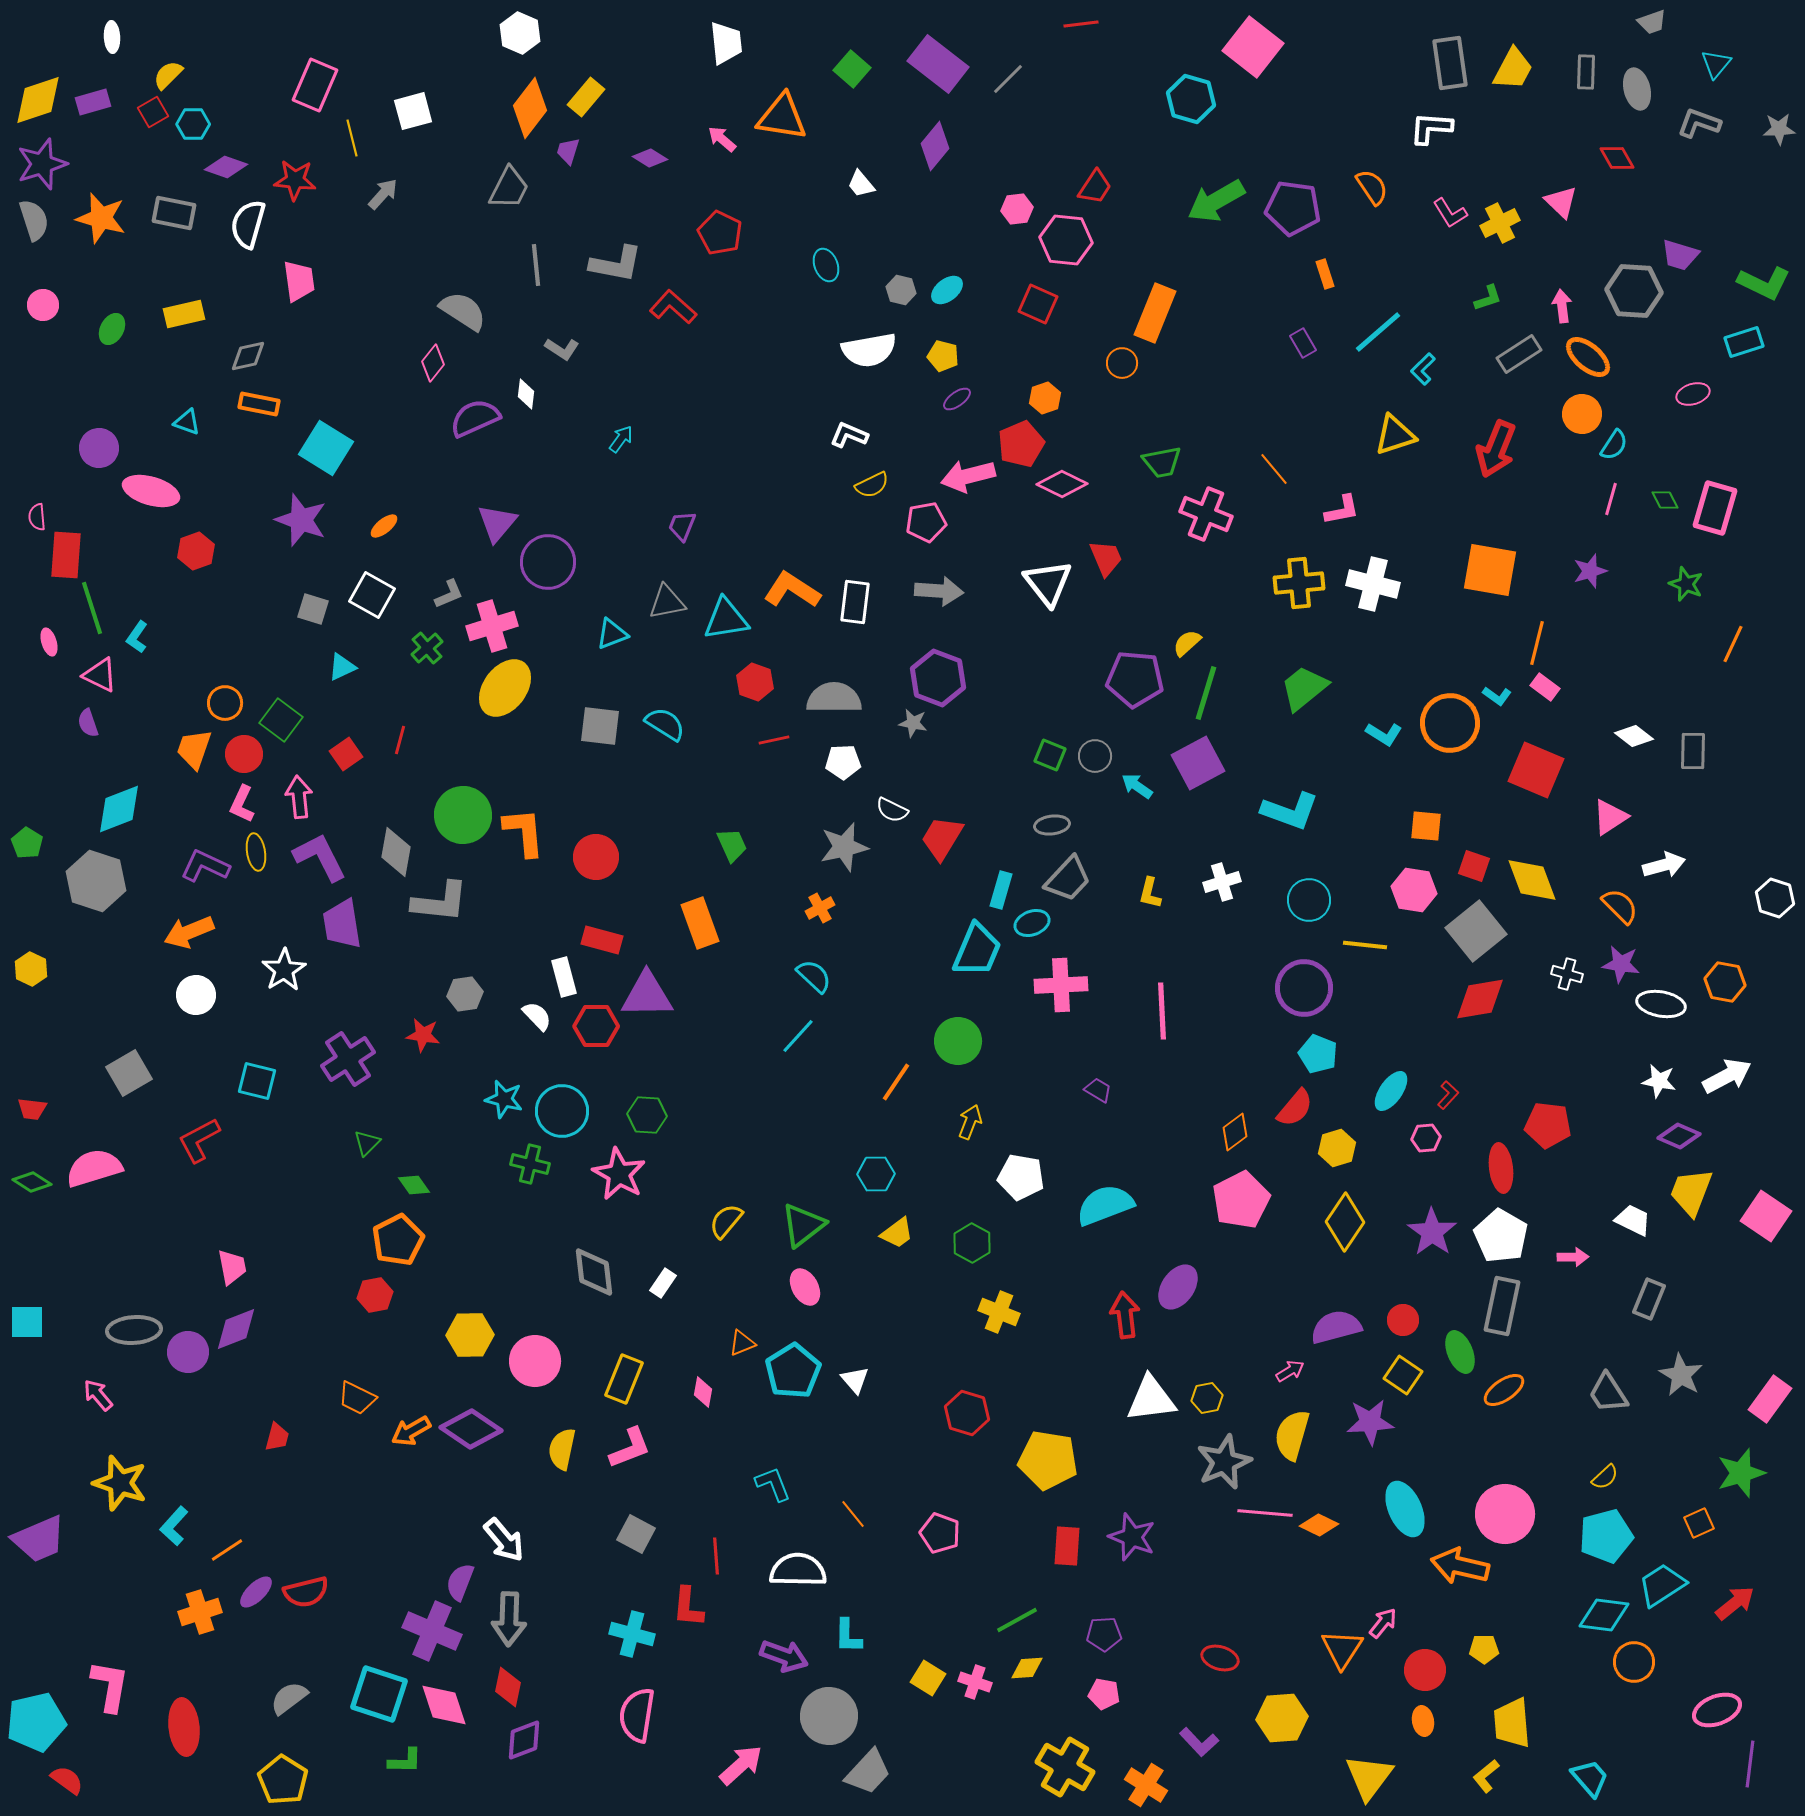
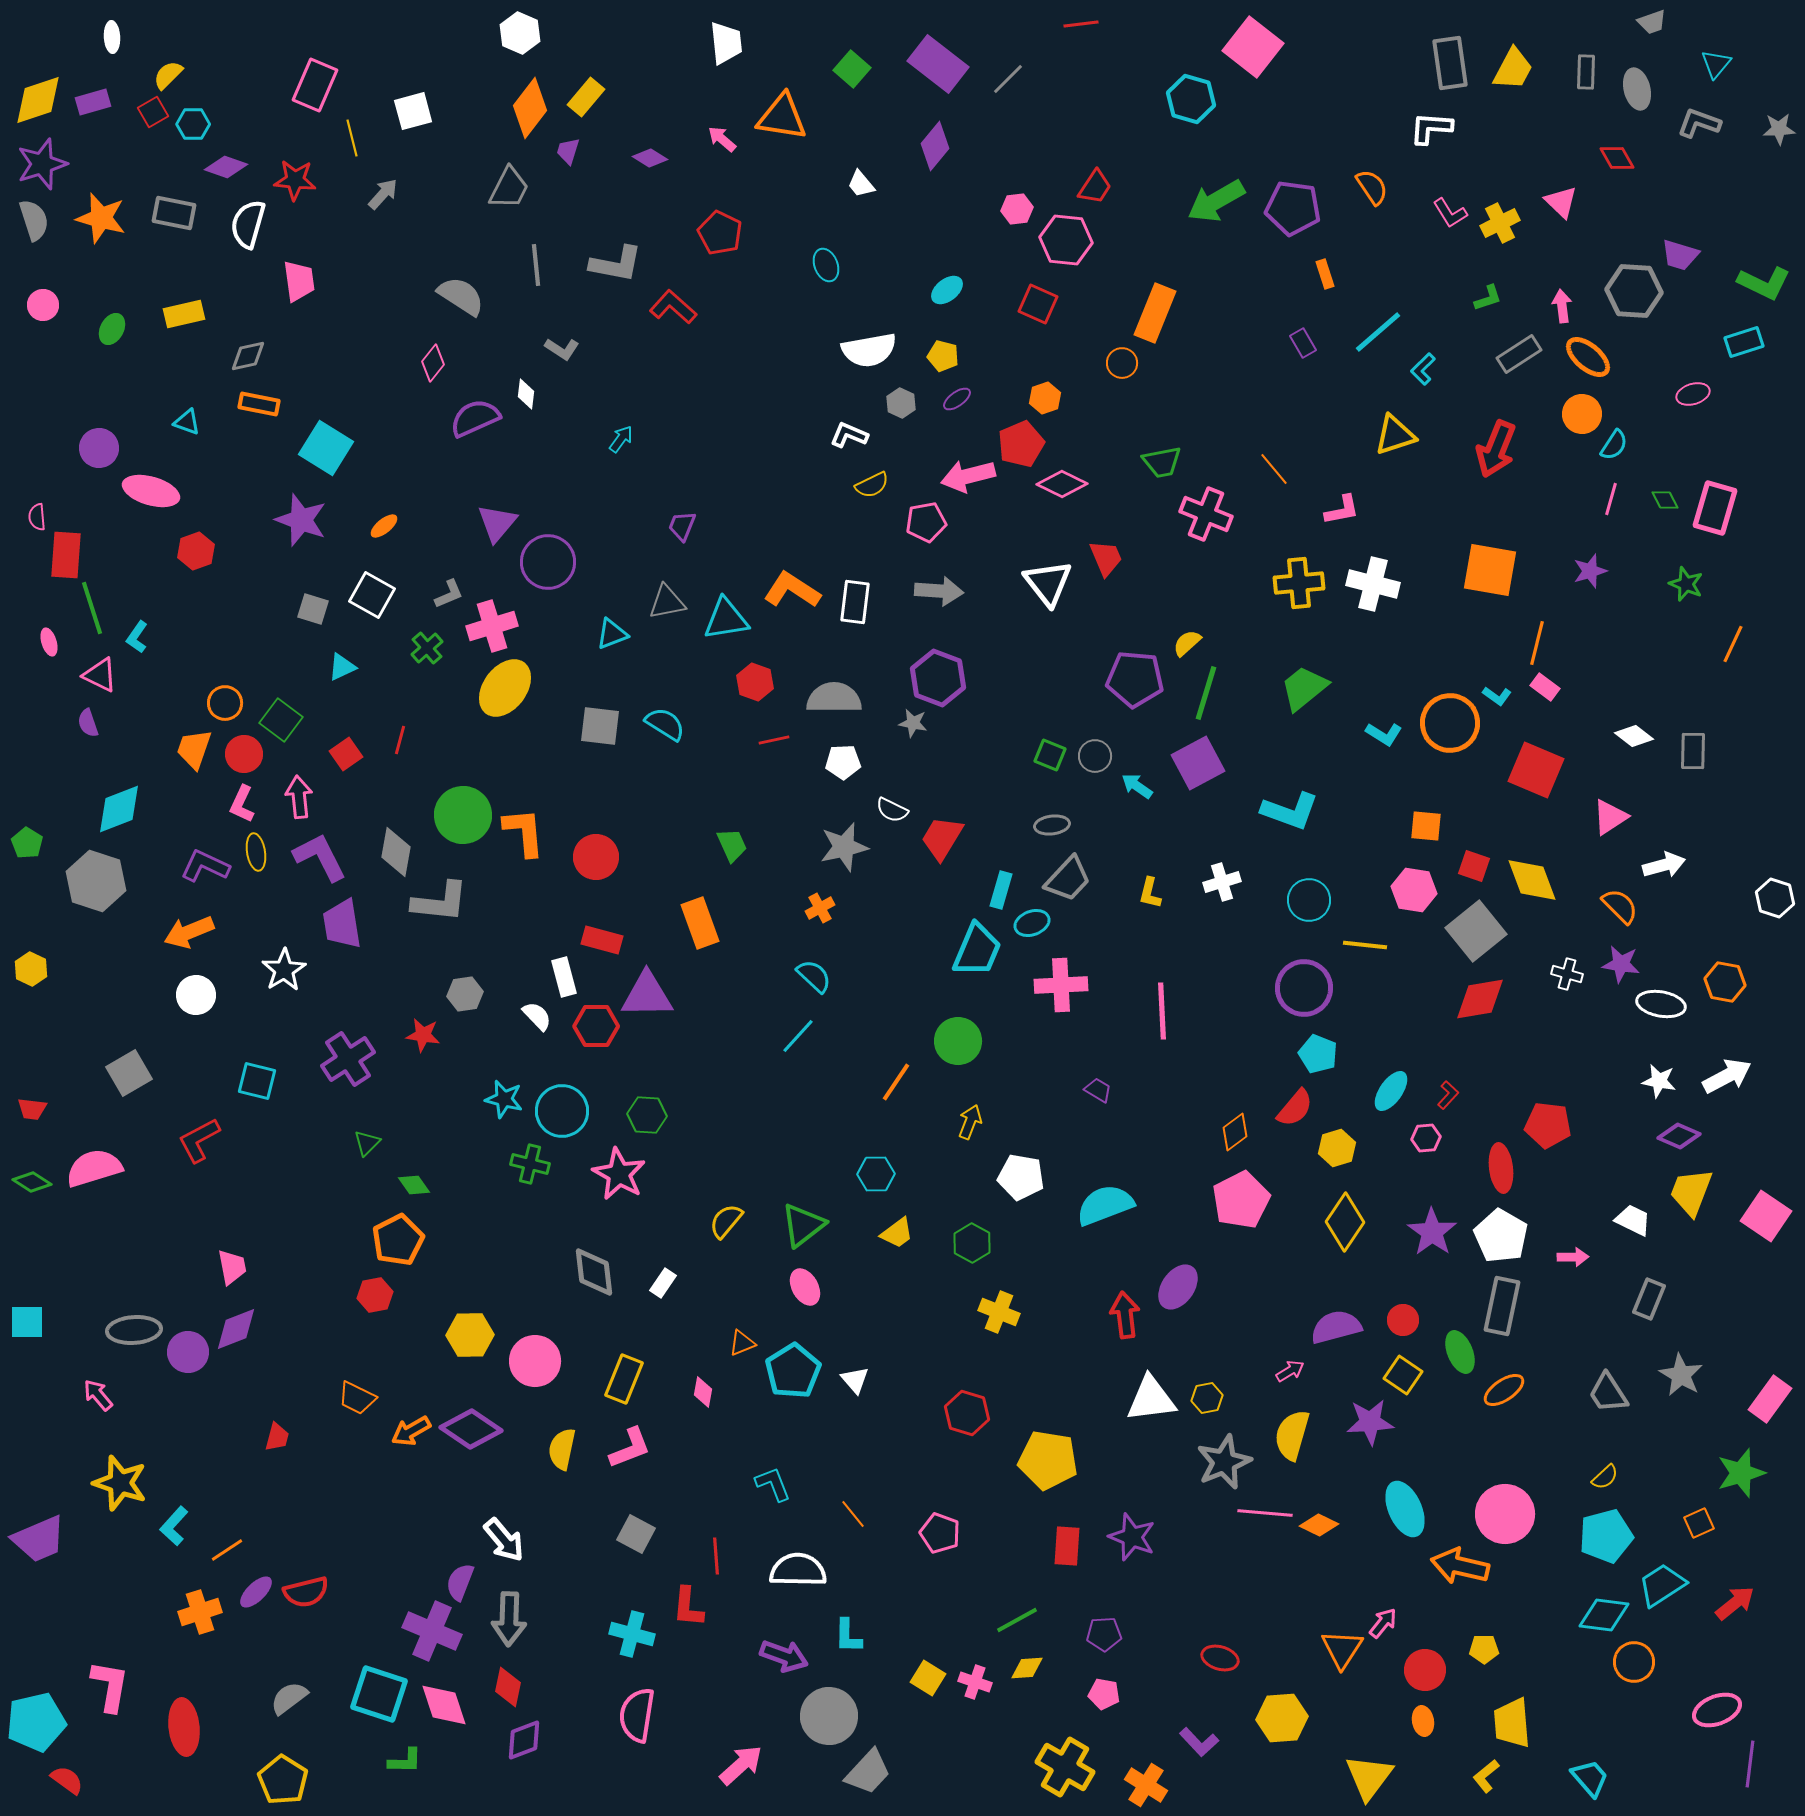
gray hexagon at (901, 290): moved 113 px down; rotated 12 degrees clockwise
gray semicircle at (463, 311): moved 2 px left, 15 px up
